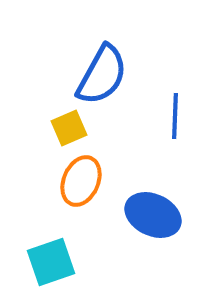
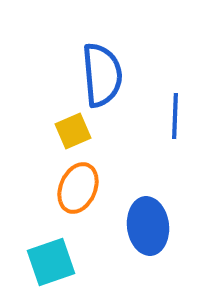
blue semicircle: rotated 34 degrees counterclockwise
yellow square: moved 4 px right, 3 px down
orange ellipse: moved 3 px left, 7 px down
blue ellipse: moved 5 px left, 11 px down; rotated 58 degrees clockwise
